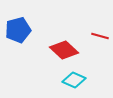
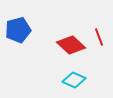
red line: moved 1 px left, 1 px down; rotated 54 degrees clockwise
red diamond: moved 7 px right, 5 px up
